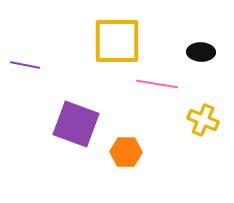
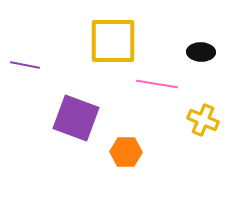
yellow square: moved 4 px left
purple square: moved 6 px up
